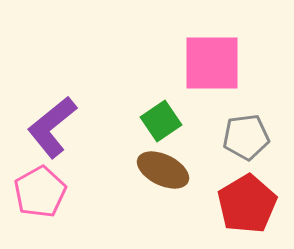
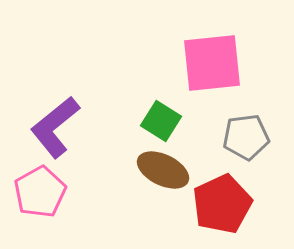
pink square: rotated 6 degrees counterclockwise
green square: rotated 24 degrees counterclockwise
purple L-shape: moved 3 px right
red pentagon: moved 25 px left; rotated 6 degrees clockwise
